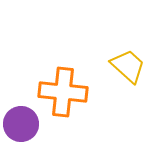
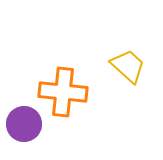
purple circle: moved 3 px right
